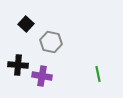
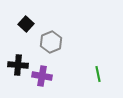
gray hexagon: rotated 25 degrees clockwise
